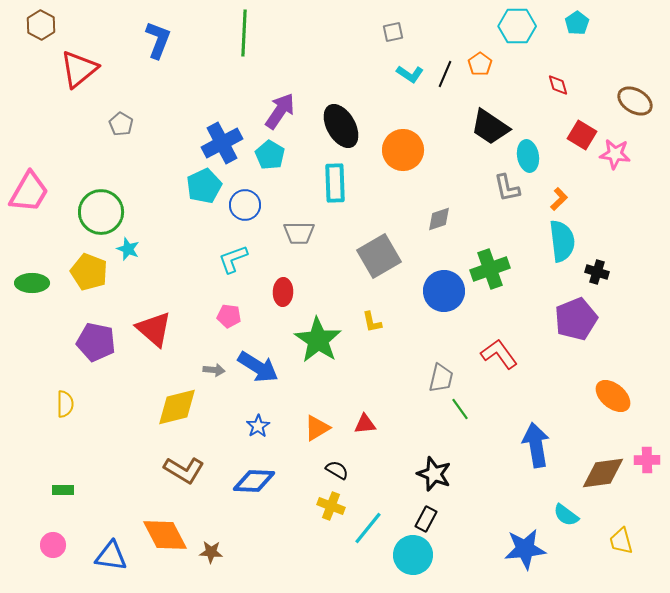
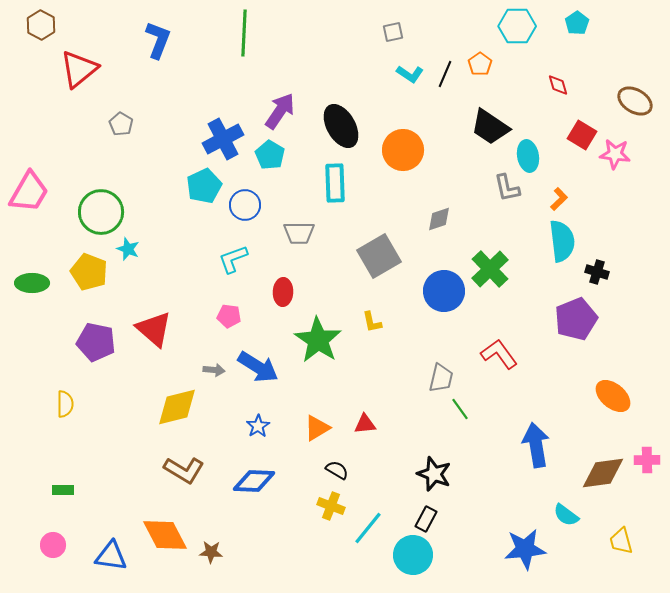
blue cross at (222, 143): moved 1 px right, 4 px up
green cross at (490, 269): rotated 24 degrees counterclockwise
